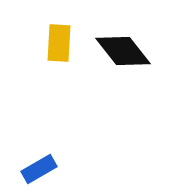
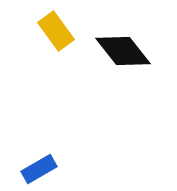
yellow rectangle: moved 3 px left, 12 px up; rotated 39 degrees counterclockwise
